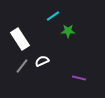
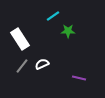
white semicircle: moved 3 px down
